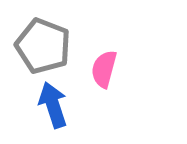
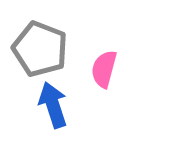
gray pentagon: moved 3 px left, 3 px down
